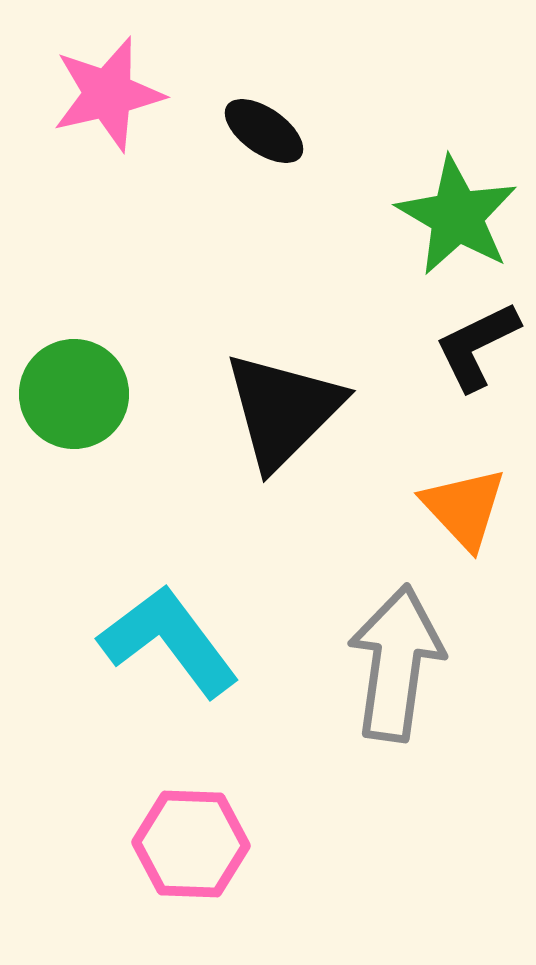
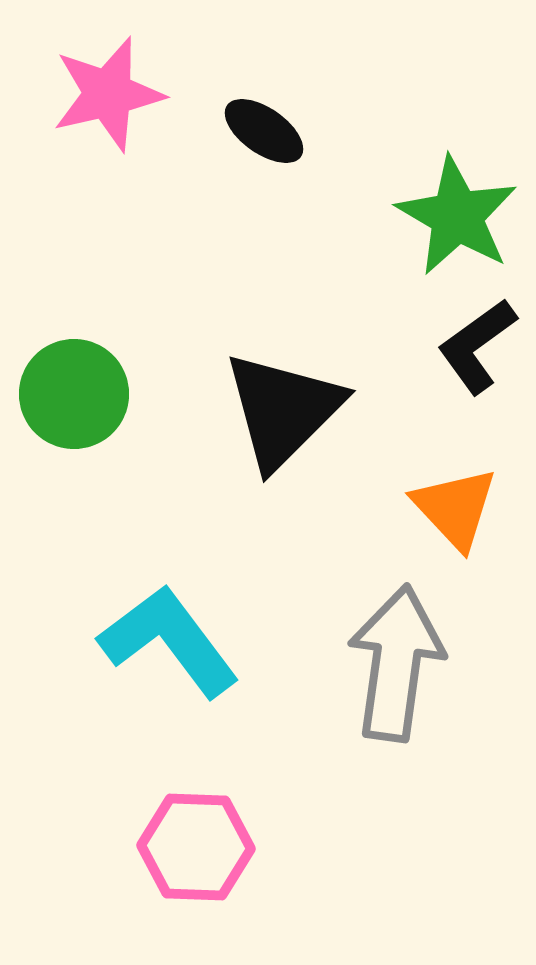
black L-shape: rotated 10 degrees counterclockwise
orange triangle: moved 9 px left
pink hexagon: moved 5 px right, 3 px down
